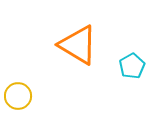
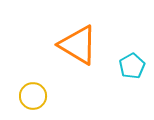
yellow circle: moved 15 px right
